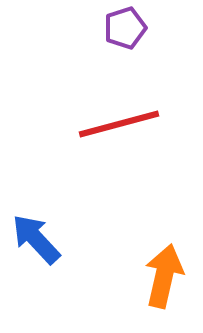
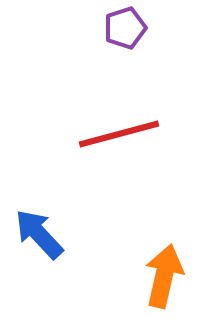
red line: moved 10 px down
blue arrow: moved 3 px right, 5 px up
